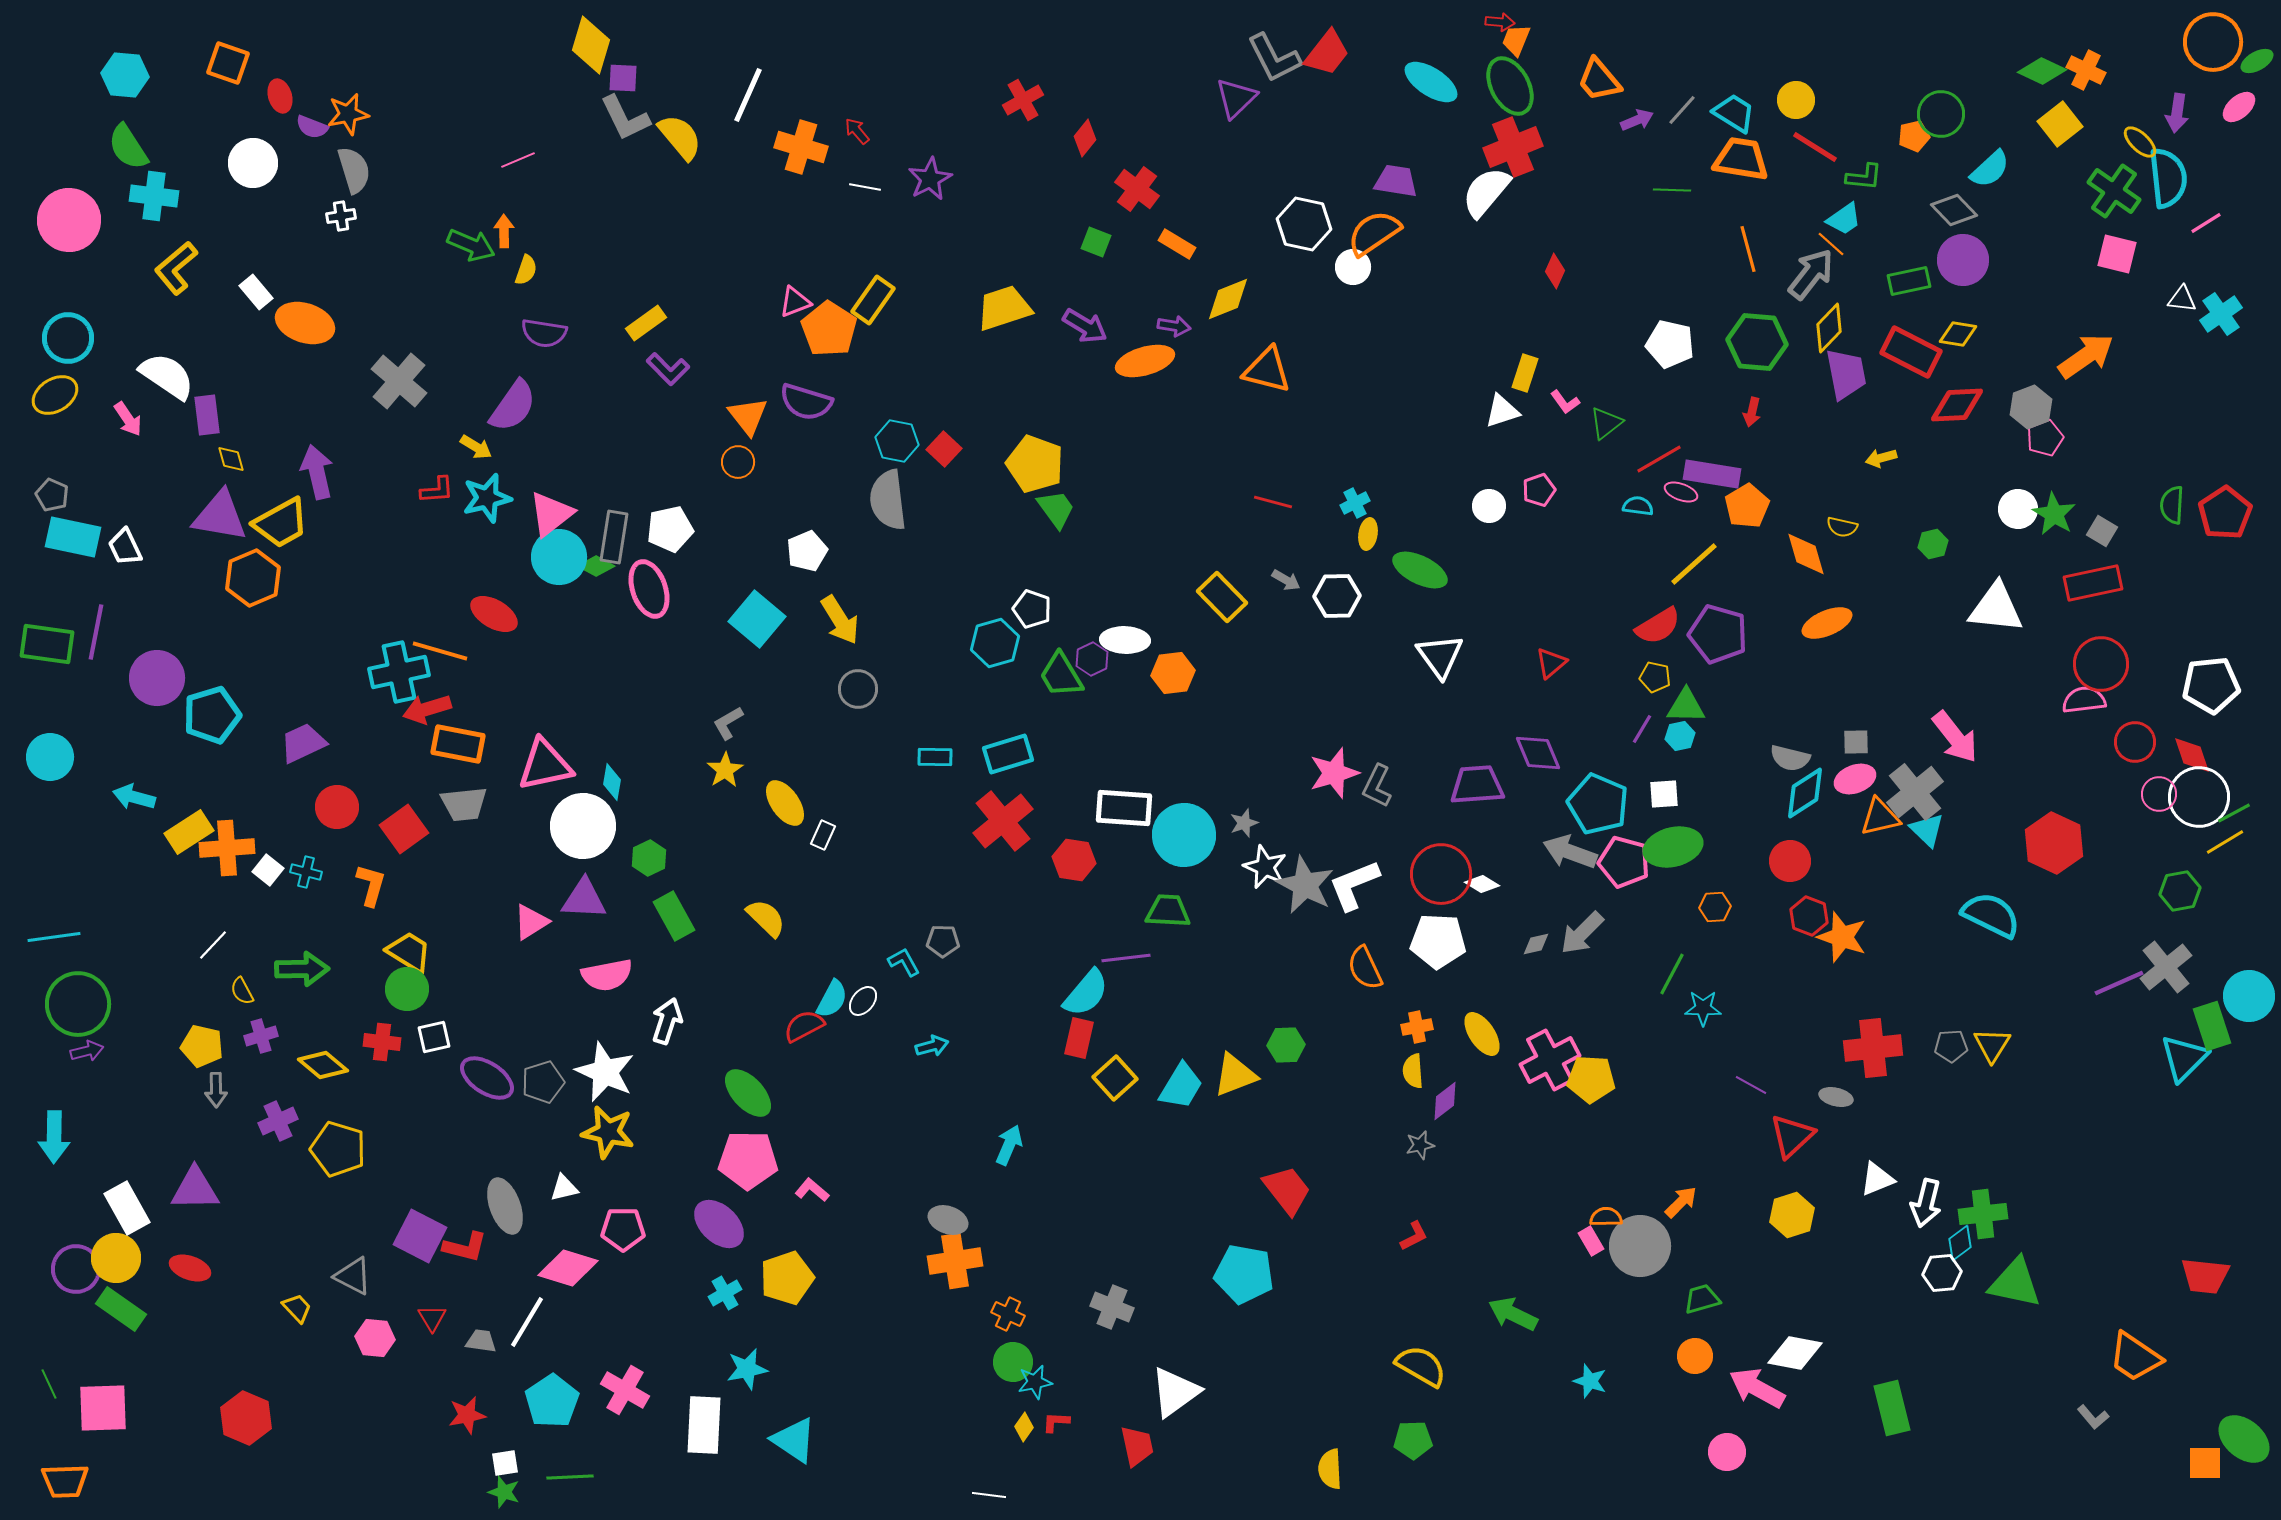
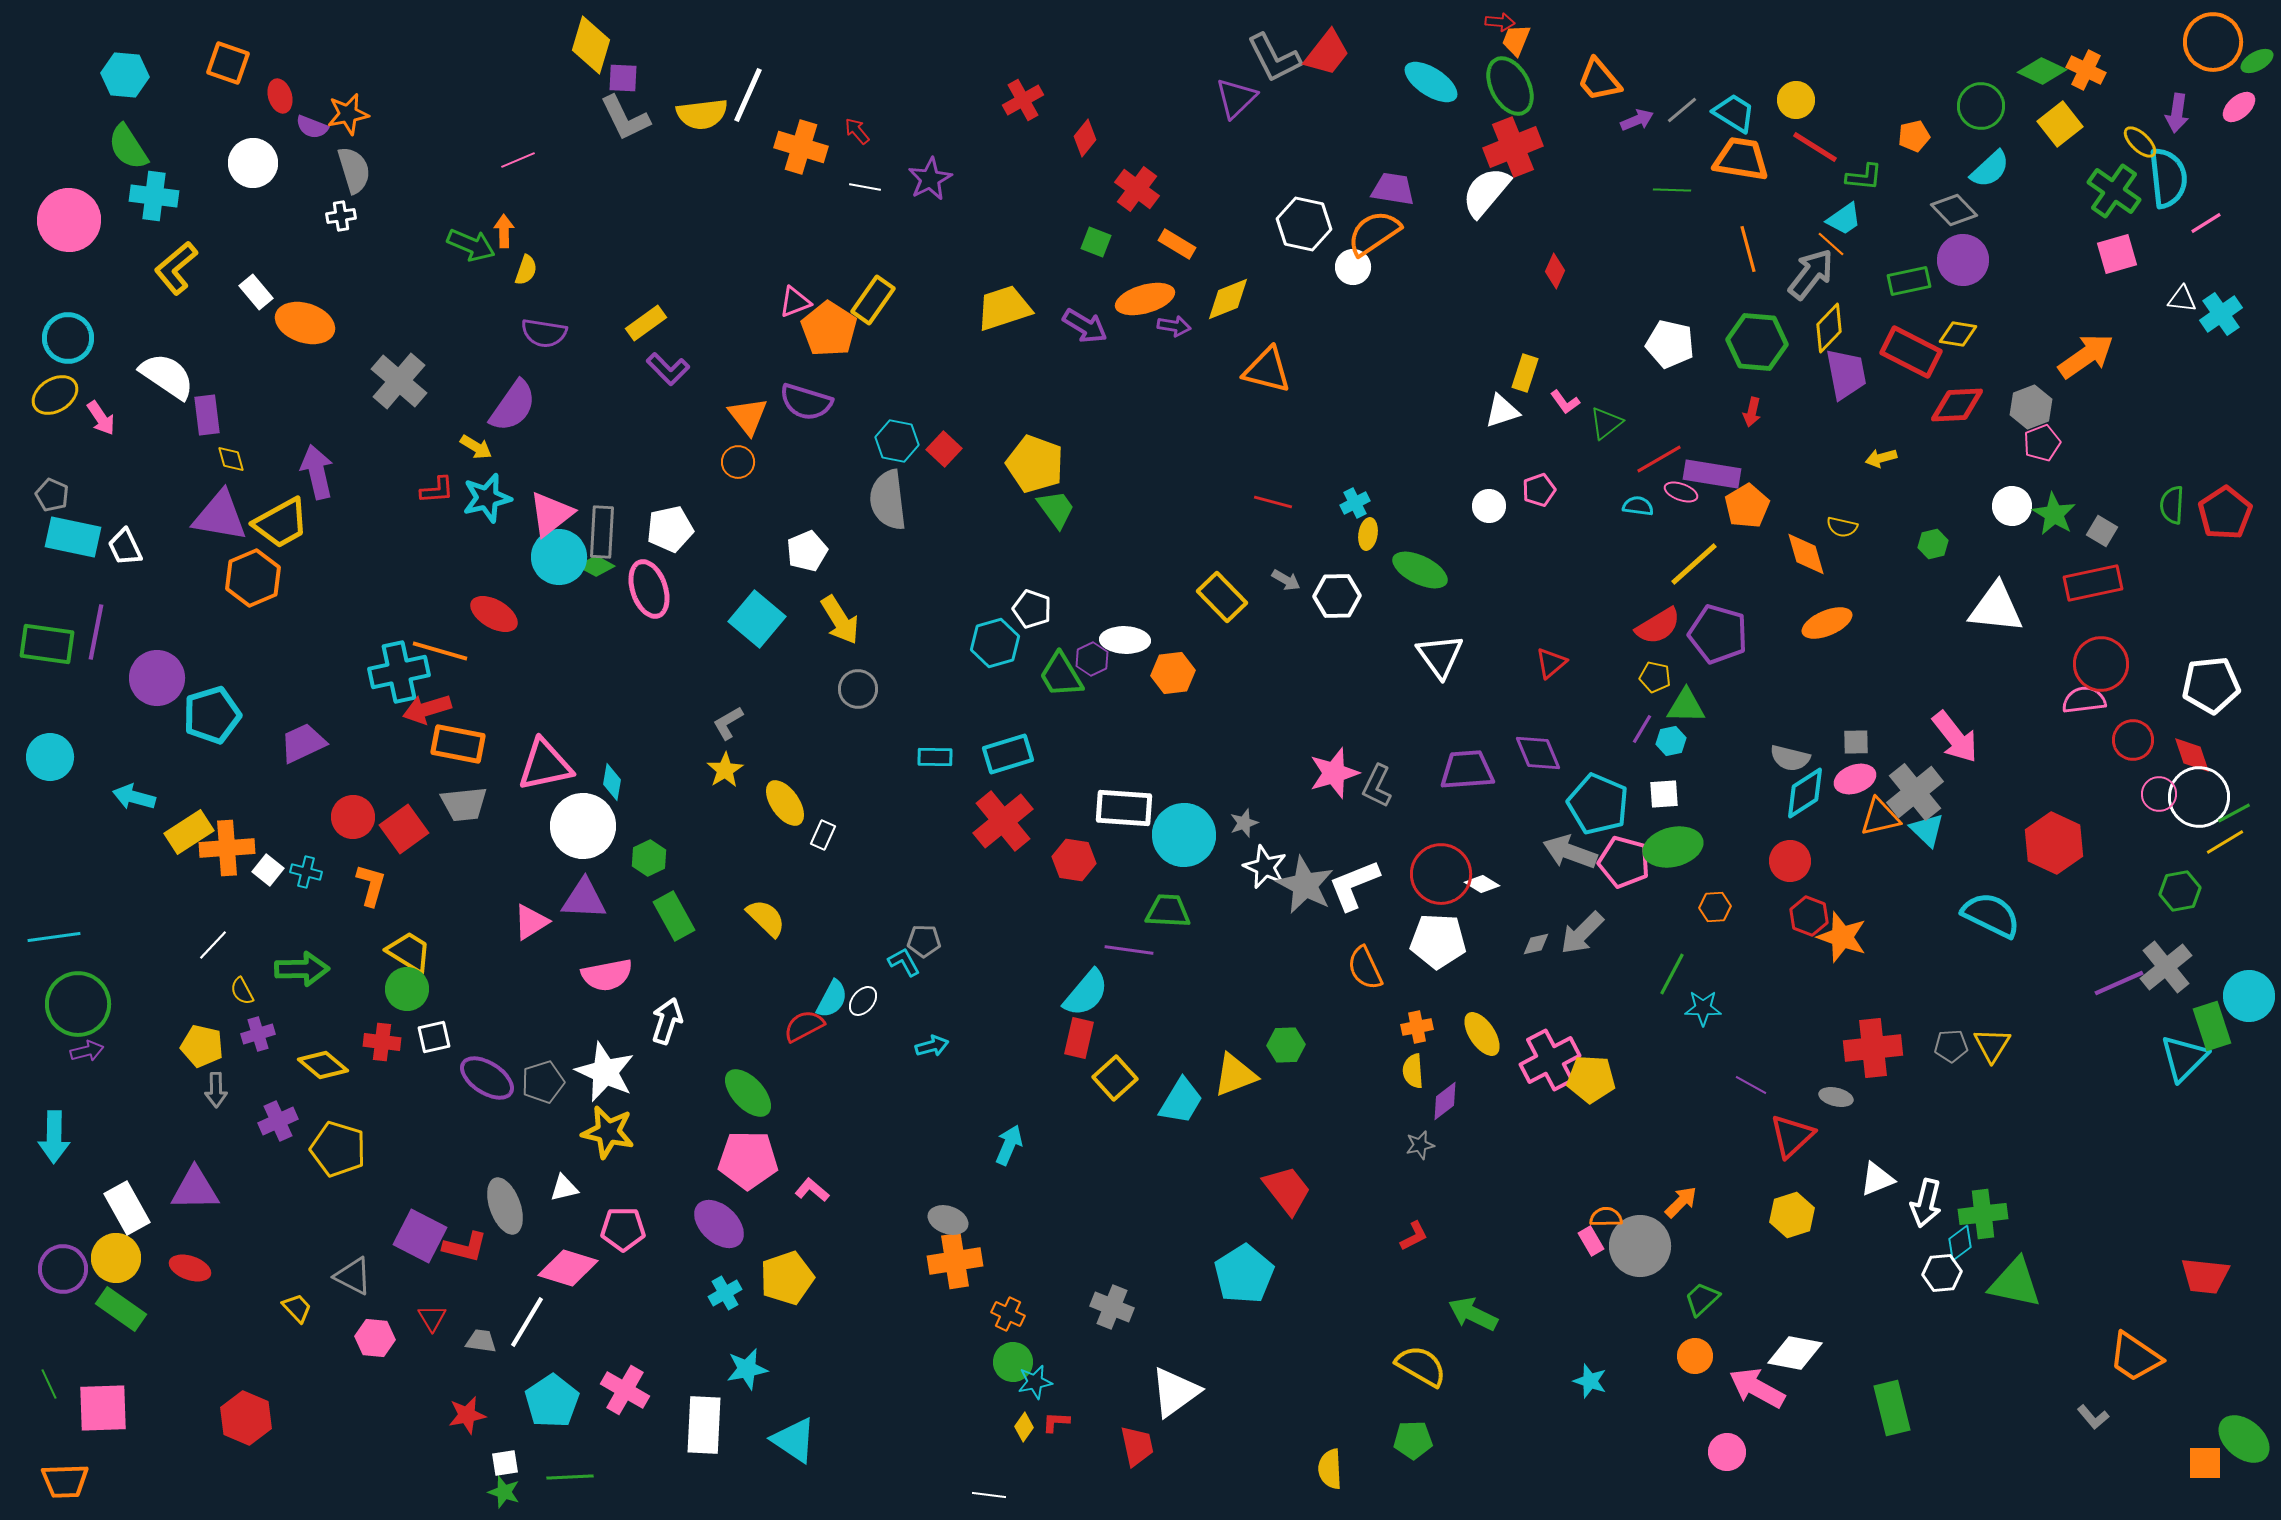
gray line at (1682, 110): rotated 8 degrees clockwise
green circle at (1941, 114): moved 40 px right, 8 px up
yellow semicircle at (680, 137): moved 22 px right, 23 px up; rotated 123 degrees clockwise
purple trapezoid at (1396, 181): moved 3 px left, 8 px down
pink square at (2117, 254): rotated 30 degrees counterclockwise
orange ellipse at (1145, 361): moved 62 px up
pink arrow at (128, 419): moved 27 px left, 1 px up
pink pentagon at (2045, 438): moved 3 px left, 5 px down
white circle at (2018, 509): moved 6 px left, 3 px up
gray rectangle at (614, 537): moved 12 px left, 5 px up; rotated 6 degrees counterclockwise
cyan hexagon at (1680, 736): moved 9 px left, 5 px down
red circle at (2135, 742): moved 2 px left, 2 px up
purple trapezoid at (1477, 785): moved 10 px left, 15 px up
red circle at (337, 807): moved 16 px right, 10 px down
gray pentagon at (943, 941): moved 19 px left
purple line at (1126, 958): moved 3 px right, 8 px up; rotated 15 degrees clockwise
purple cross at (261, 1036): moved 3 px left, 2 px up
cyan trapezoid at (1181, 1086): moved 15 px down
purple circle at (76, 1269): moved 13 px left
cyan pentagon at (1244, 1274): rotated 30 degrees clockwise
green trapezoid at (1702, 1299): rotated 27 degrees counterclockwise
green arrow at (1513, 1314): moved 40 px left
